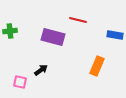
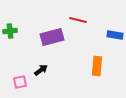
purple rectangle: moved 1 px left; rotated 30 degrees counterclockwise
orange rectangle: rotated 18 degrees counterclockwise
pink square: rotated 24 degrees counterclockwise
